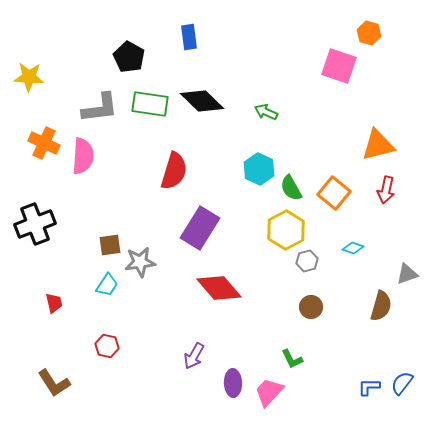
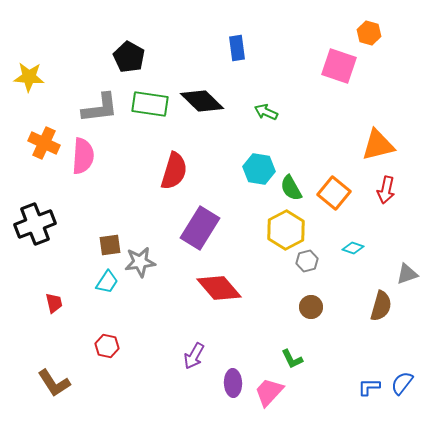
blue rectangle: moved 48 px right, 11 px down
cyan hexagon: rotated 16 degrees counterclockwise
cyan trapezoid: moved 3 px up
